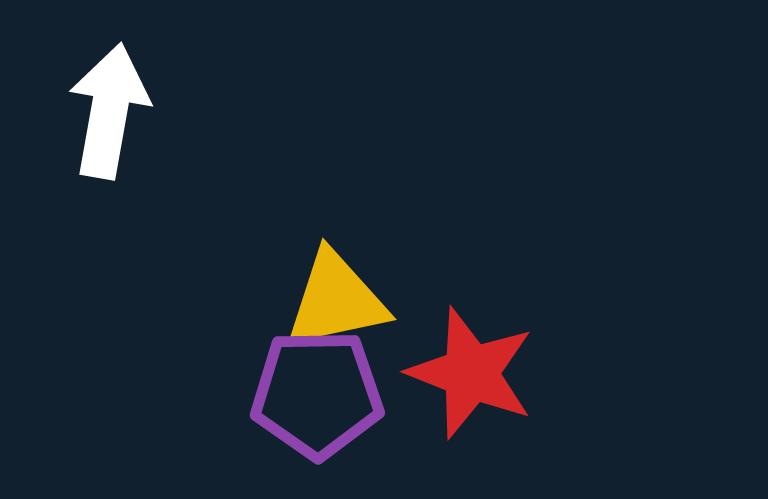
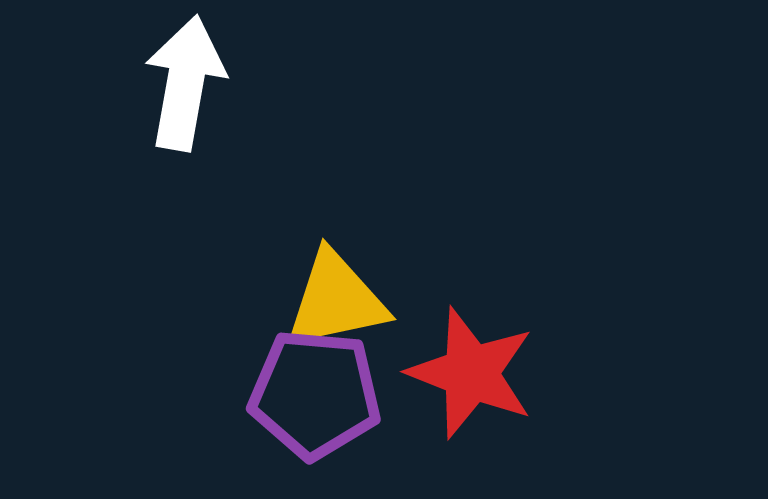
white arrow: moved 76 px right, 28 px up
purple pentagon: moved 2 px left; rotated 6 degrees clockwise
